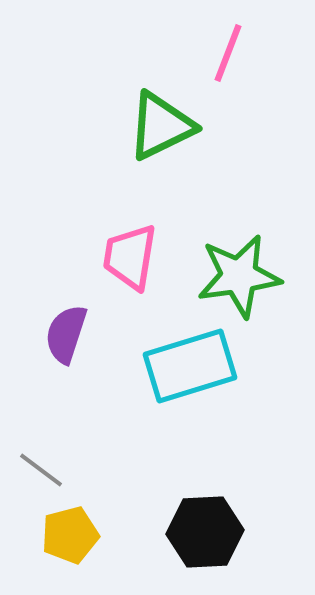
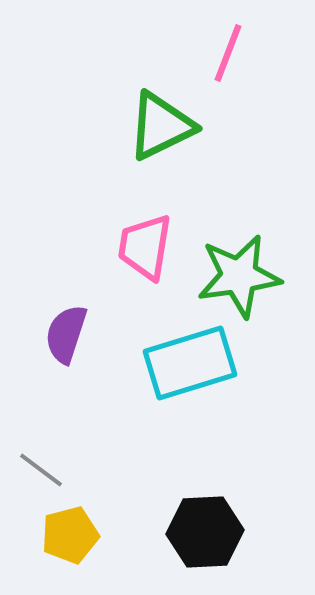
pink trapezoid: moved 15 px right, 10 px up
cyan rectangle: moved 3 px up
